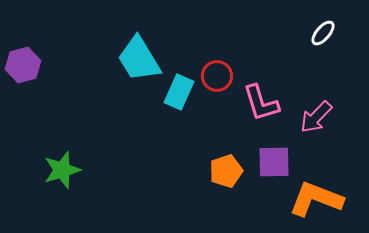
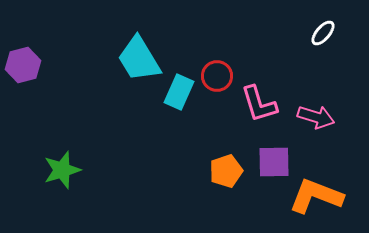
pink L-shape: moved 2 px left, 1 px down
pink arrow: rotated 117 degrees counterclockwise
orange L-shape: moved 3 px up
